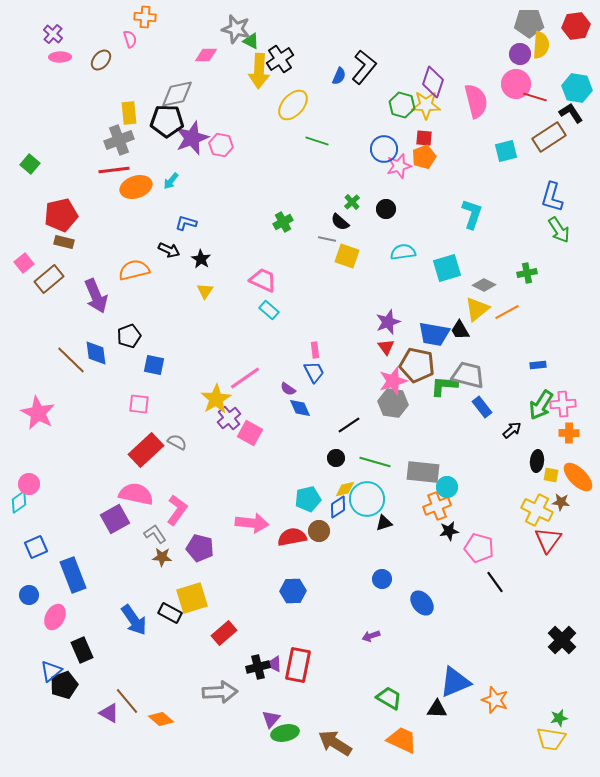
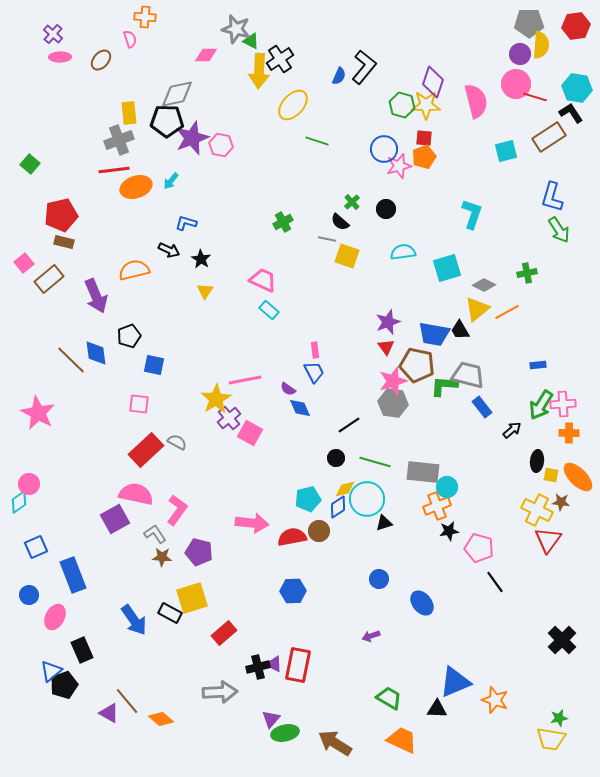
pink line at (245, 378): moved 2 px down; rotated 24 degrees clockwise
purple pentagon at (200, 548): moved 1 px left, 4 px down
blue circle at (382, 579): moved 3 px left
